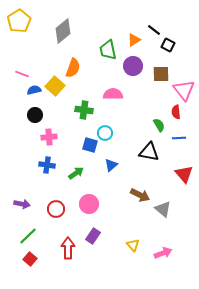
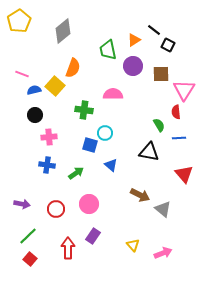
pink triangle: rotated 10 degrees clockwise
blue triangle: rotated 40 degrees counterclockwise
